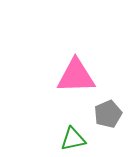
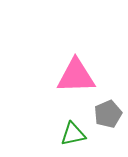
green triangle: moved 5 px up
